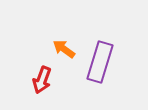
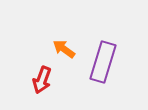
purple rectangle: moved 3 px right
